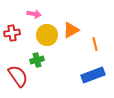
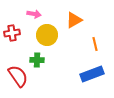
orange triangle: moved 3 px right, 10 px up
green cross: rotated 16 degrees clockwise
blue rectangle: moved 1 px left, 1 px up
